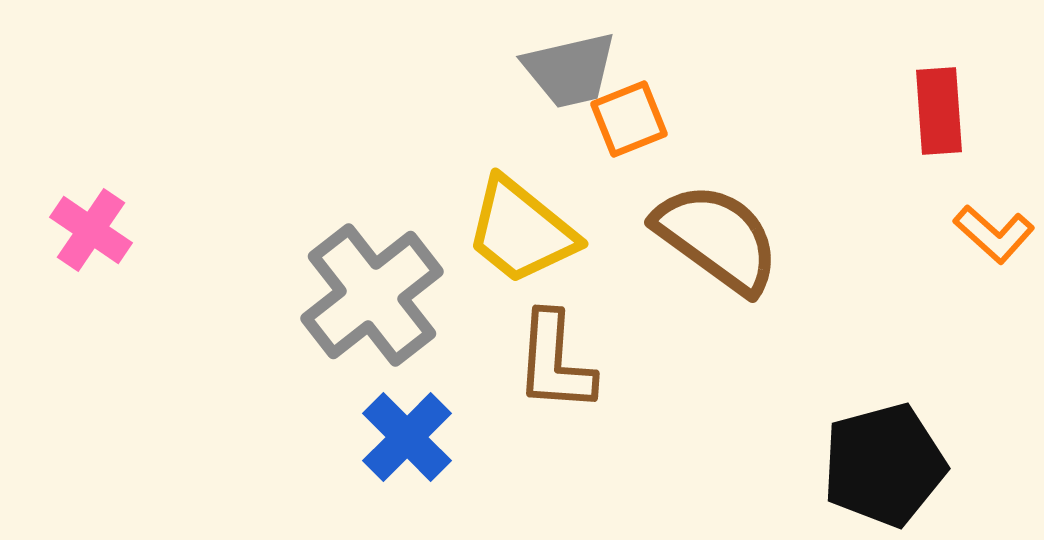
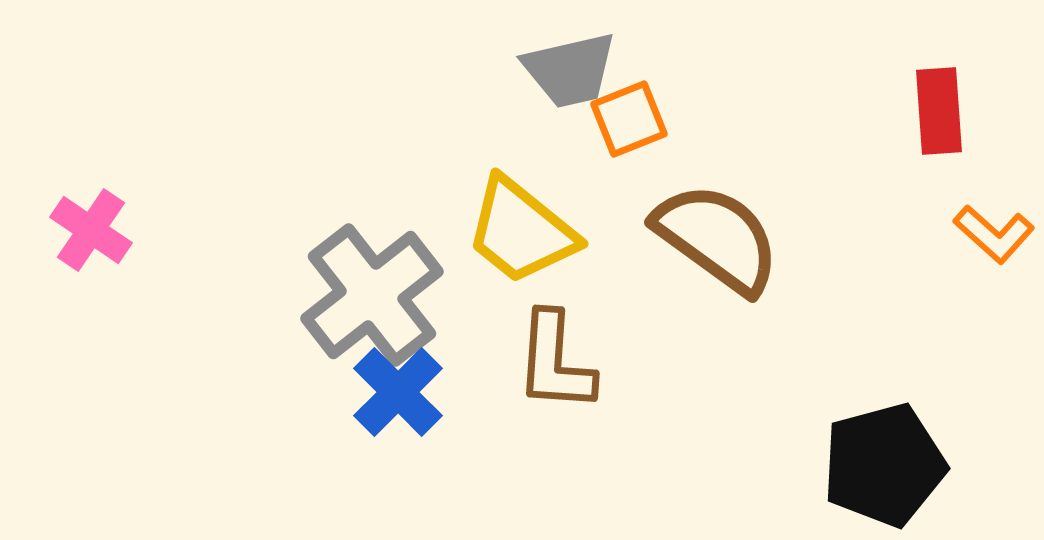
blue cross: moved 9 px left, 45 px up
